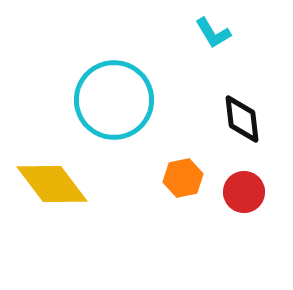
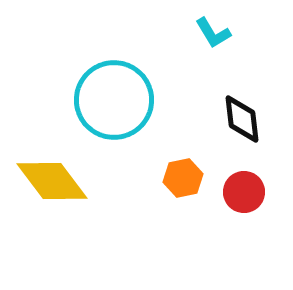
yellow diamond: moved 3 px up
